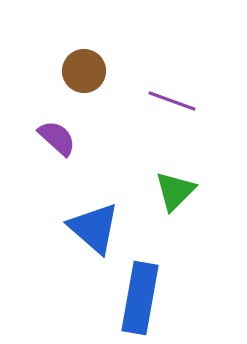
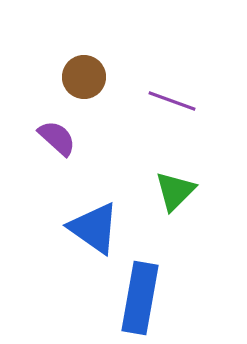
brown circle: moved 6 px down
blue triangle: rotated 6 degrees counterclockwise
